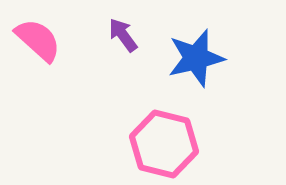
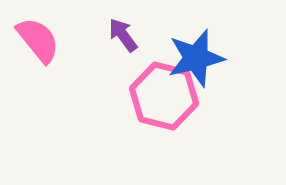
pink semicircle: rotated 9 degrees clockwise
pink hexagon: moved 48 px up
